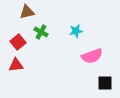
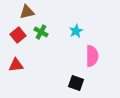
cyan star: rotated 16 degrees counterclockwise
red square: moved 7 px up
pink semicircle: rotated 70 degrees counterclockwise
black square: moved 29 px left; rotated 21 degrees clockwise
